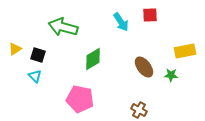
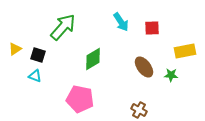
red square: moved 2 px right, 13 px down
green arrow: rotated 116 degrees clockwise
cyan triangle: rotated 24 degrees counterclockwise
